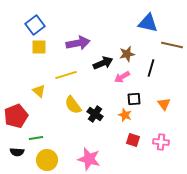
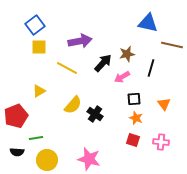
purple arrow: moved 2 px right, 2 px up
black arrow: rotated 24 degrees counterclockwise
yellow line: moved 1 px right, 7 px up; rotated 45 degrees clockwise
yellow triangle: rotated 48 degrees clockwise
yellow semicircle: rotated 102 degrees counterclockwise
orange star: moved 11 px right, 3 px down
